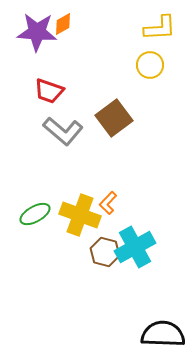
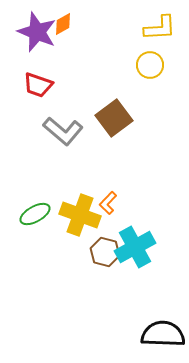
purple star: rotated 18 degrees clockwise
red trapezoid: moved 11 px left, 6 px up
